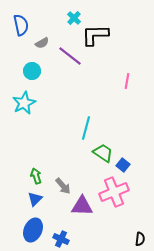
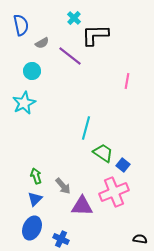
blue ellipse: moved 1 px left, 2 px up
black semicircle: rotated 88 degrees counterclockwise
